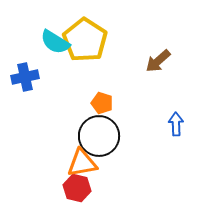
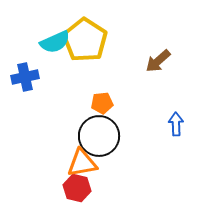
cyan semicircle: rotated 56 degrees counterclockwise
orange pentagon: rotated 25 degrees counterclockwise
